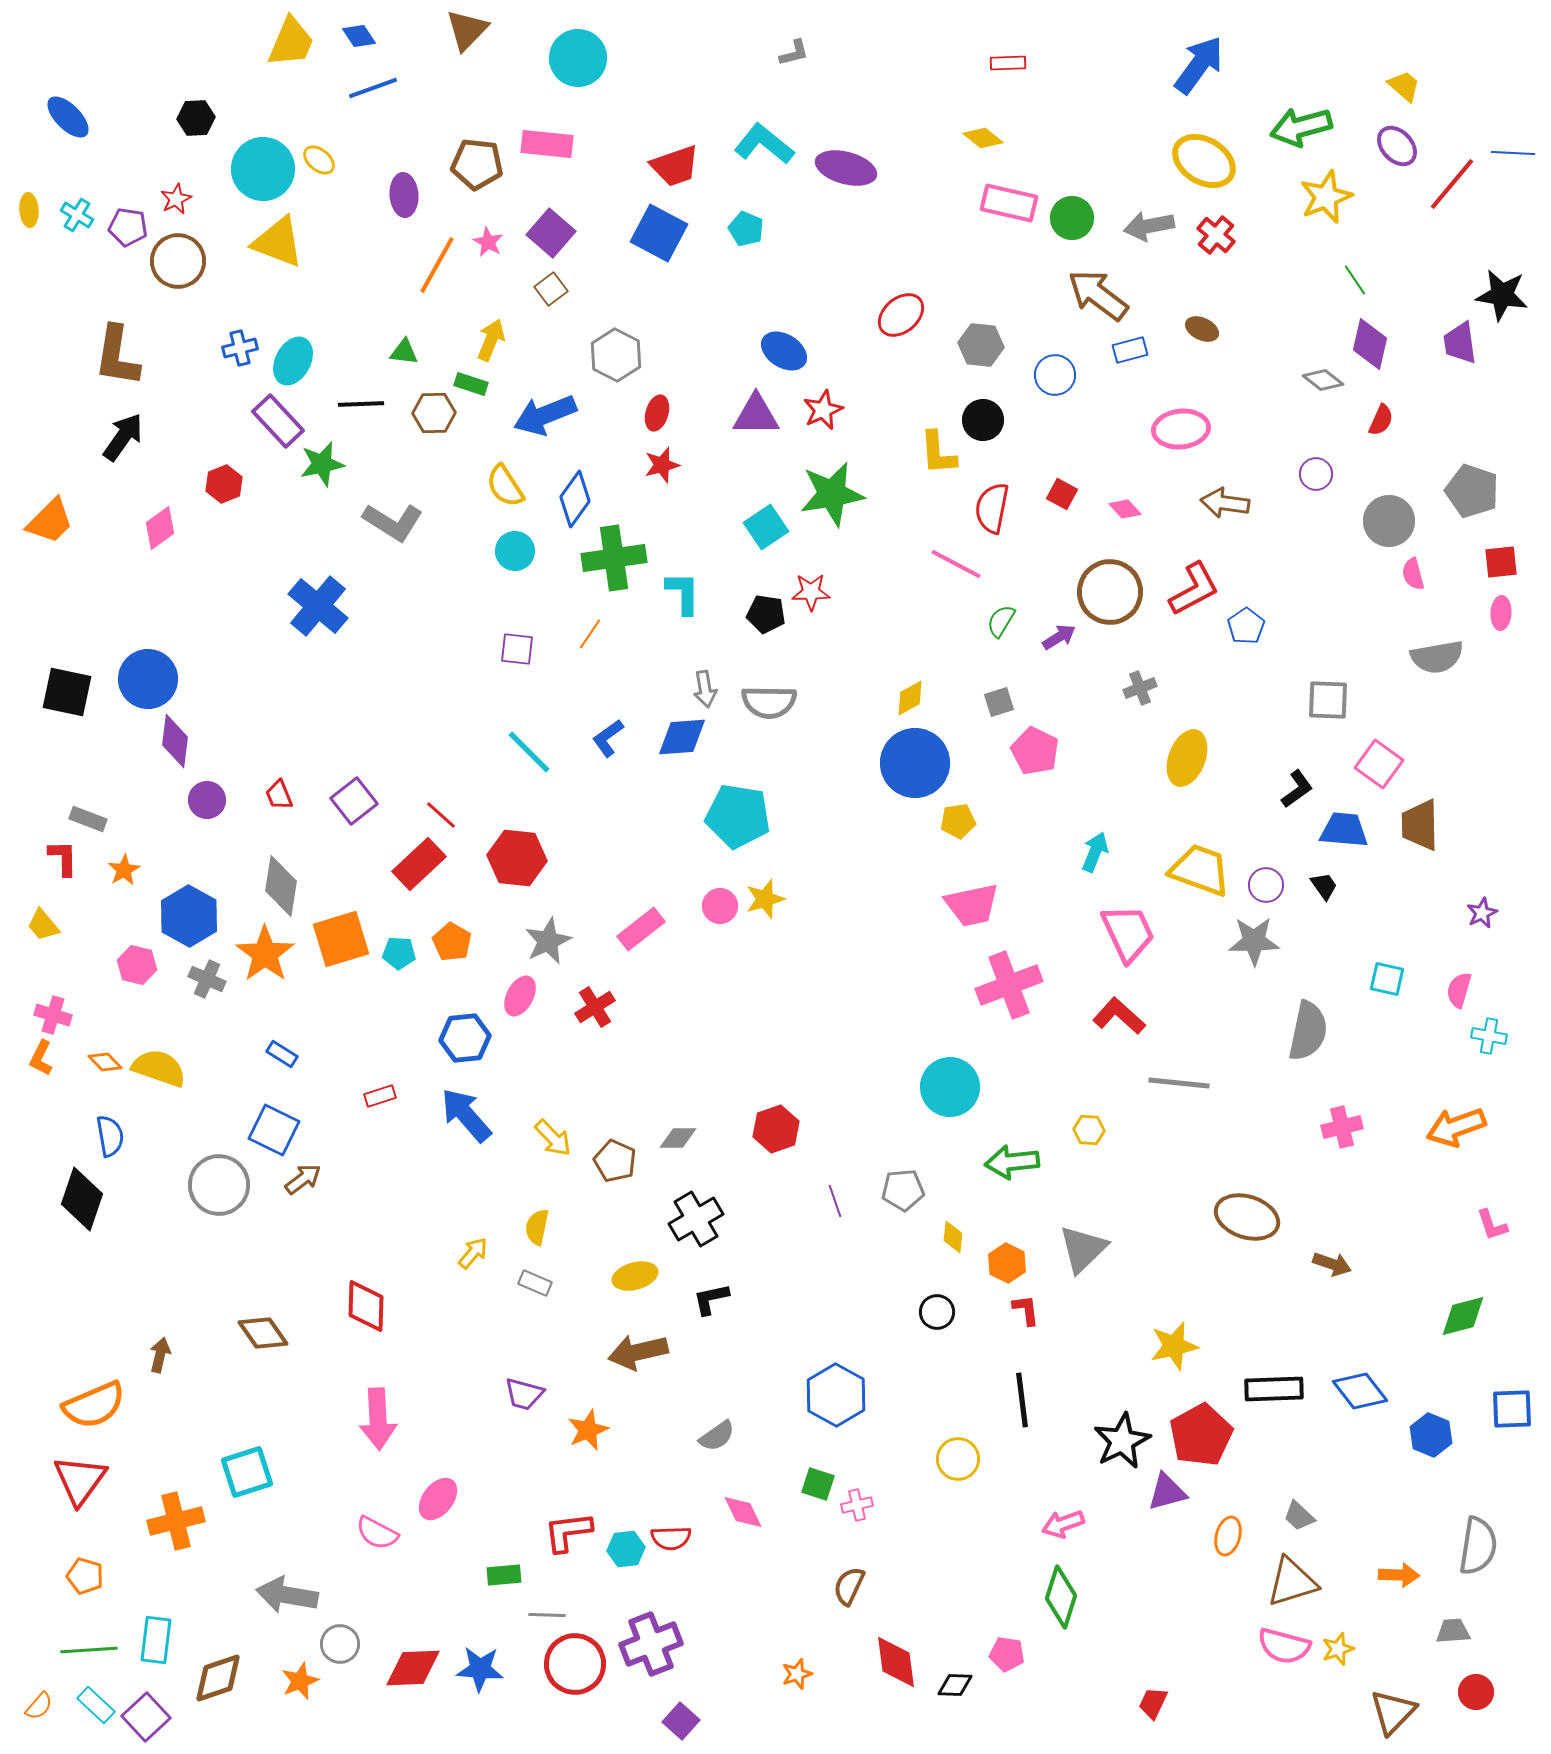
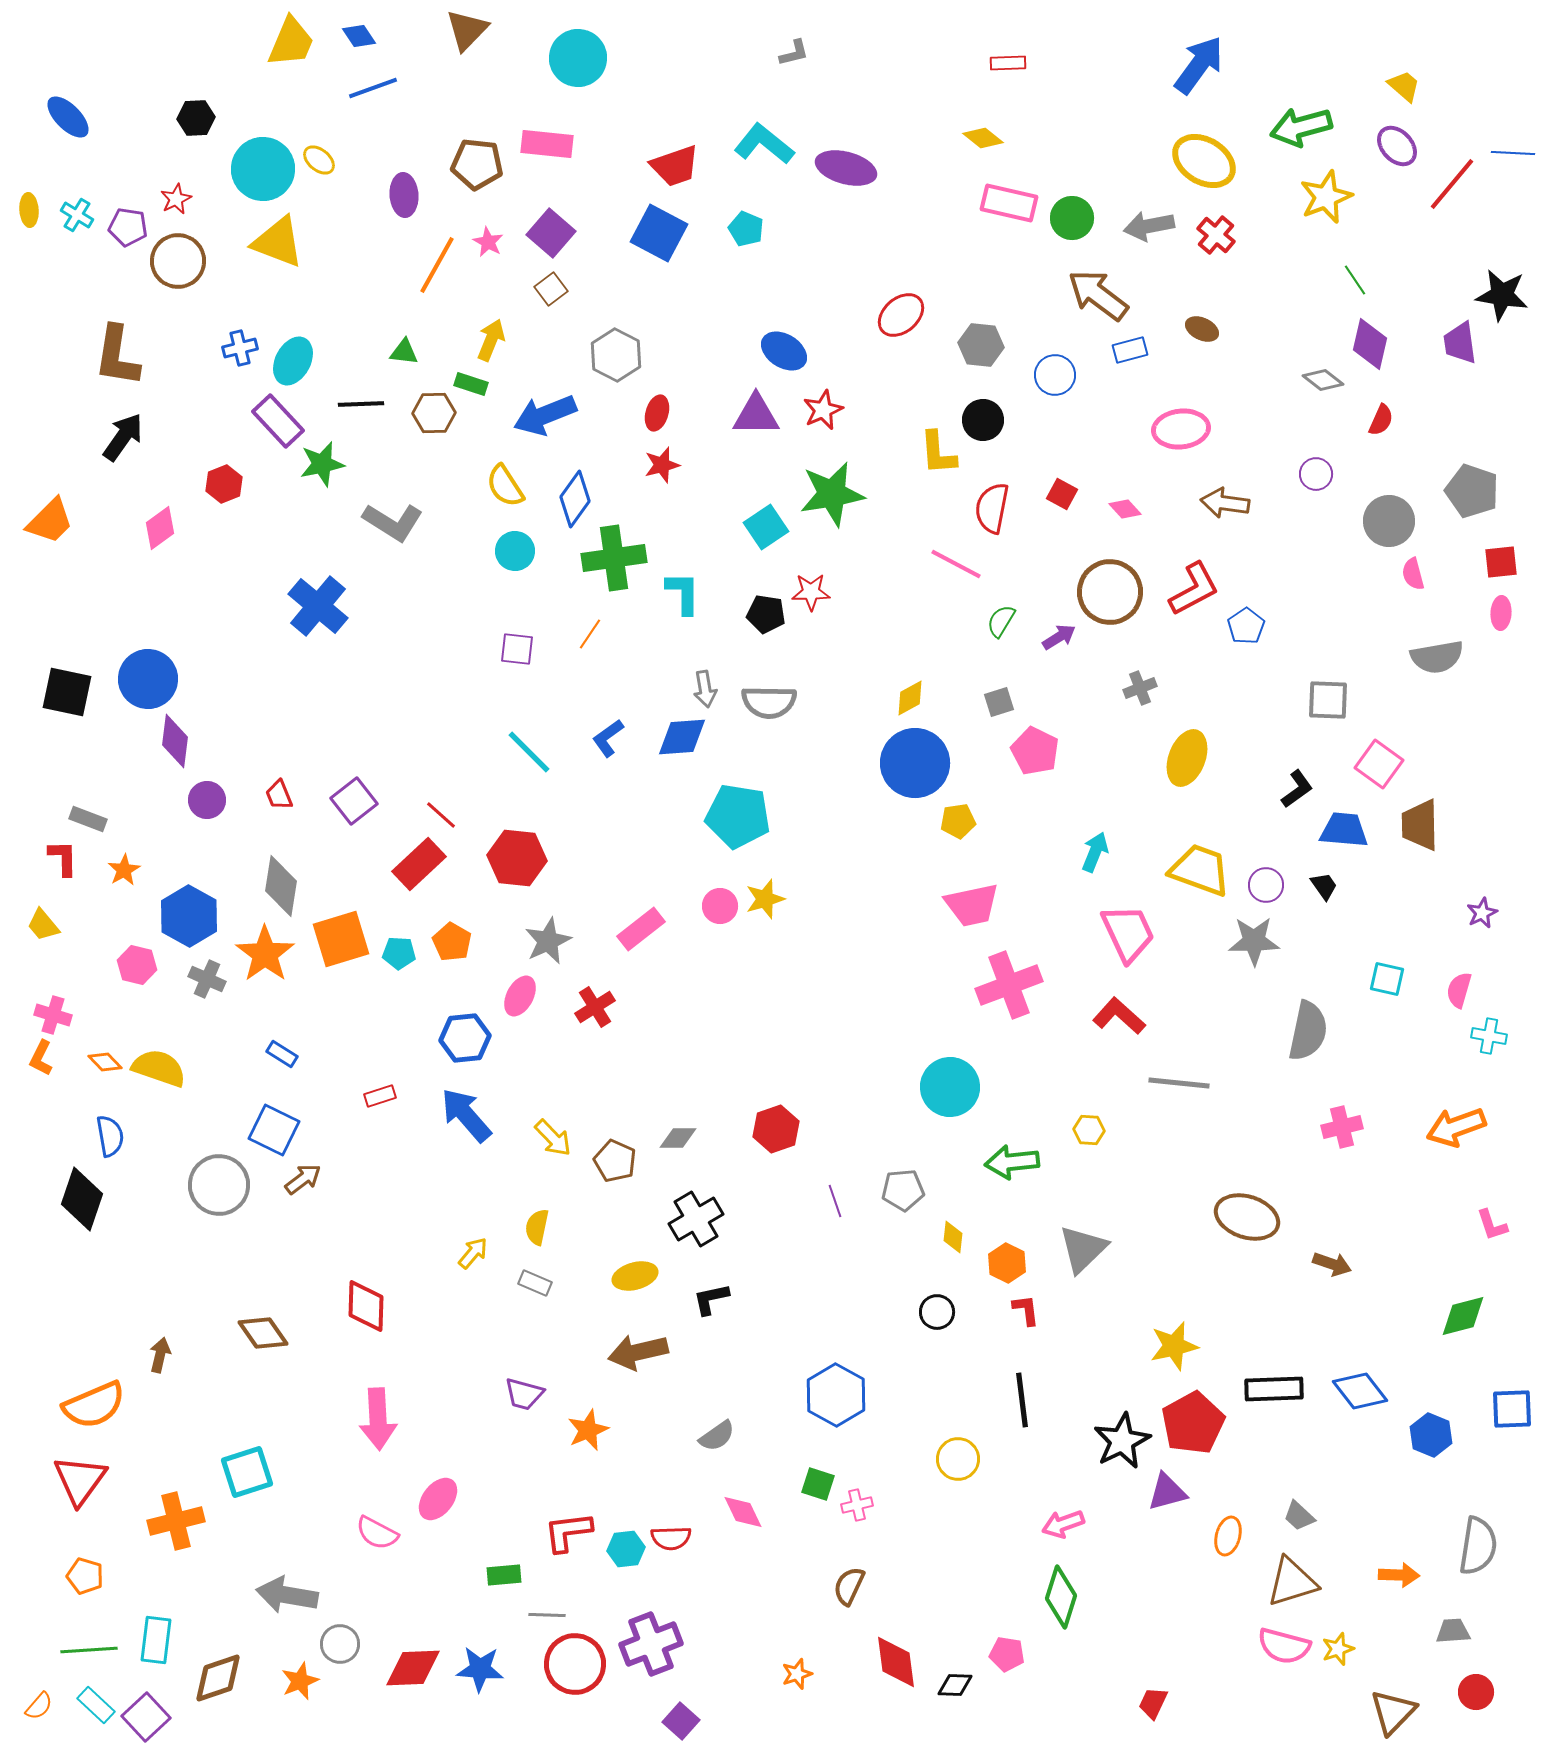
red pentagon at (1201, 1435): moved 8 px left, 12 px up
